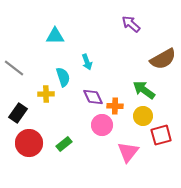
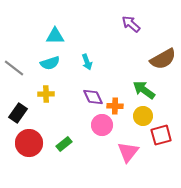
cyan semicircle: moved 13 px left, 14 px up; rotated 90 degrees clockwise
